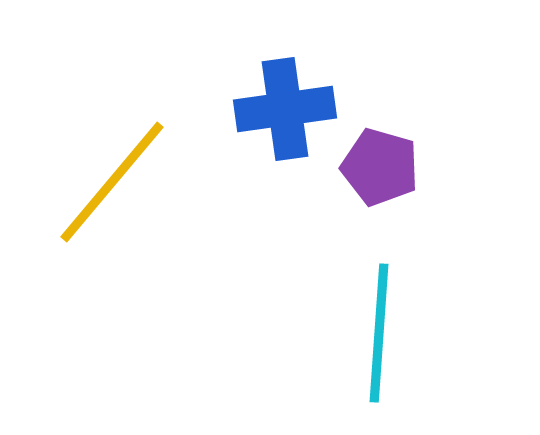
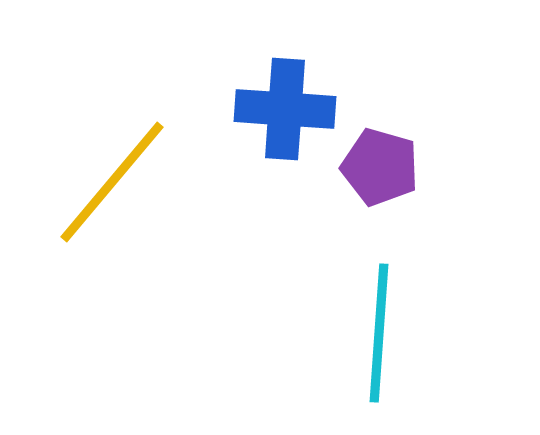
blue cross: rotated 12 degrees clockwise
